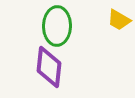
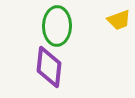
yellow trapezoid: rotated 50 degrees counterclockwise
